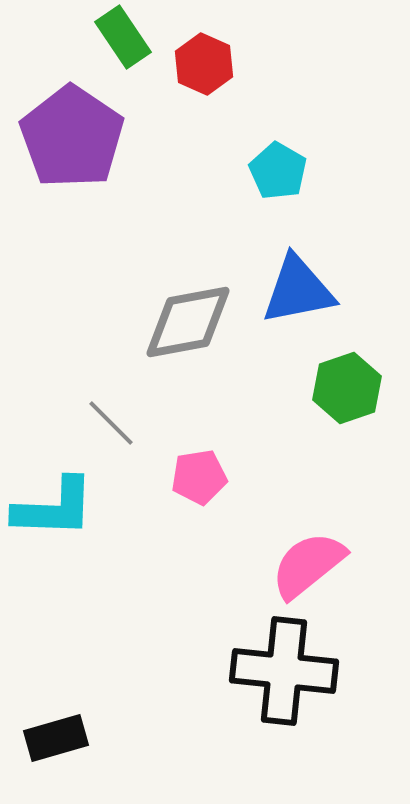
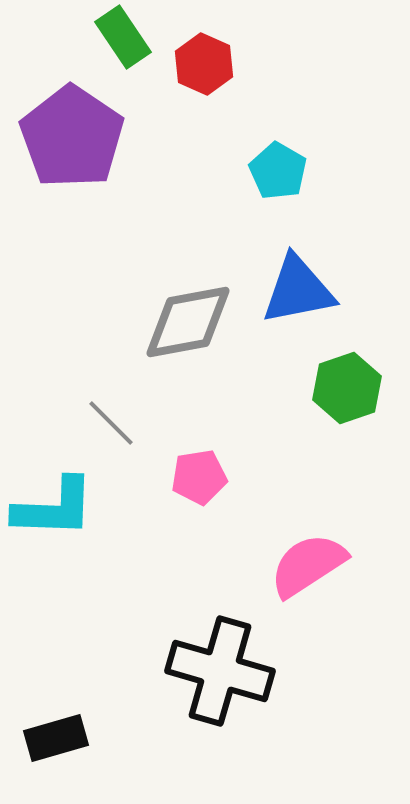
pink semicircle: rotated 6 degrees clockwise
black cross: moved 64 px left; rotated 10 degrees clockwise
